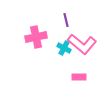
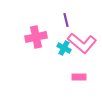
pink L-shape: moved 1 px up
